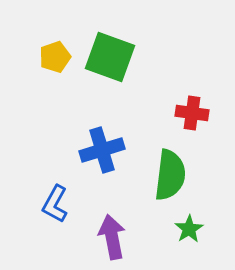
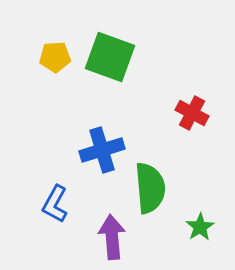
yellow pentagon: rotated 16 degrees clockwise
red cross: rotated 20 degrees clockwise
green semicircle: moved 20 px left, 13 px down; rotated 12 degrees counterclockwise
green star: moved 11 px right, 2 px up
purple arrow: rotated 6 degrees clockwise
